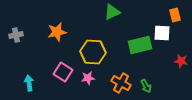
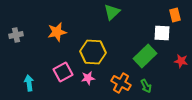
green triangle: rotated 18 degrees counterclockwise
green rectangle: moved 5 px right, 11 px down; rotated 30 degrees counterclockwise
pink square: rotated 30 degrees clockwise
